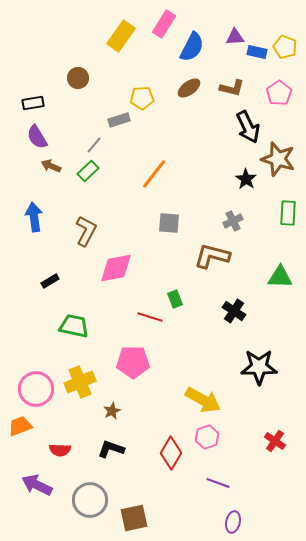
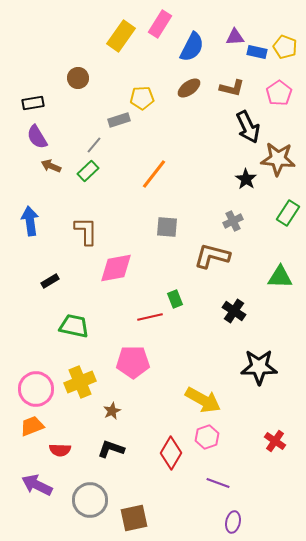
pink rectangle at (164, 24): moved 4 px left
brown star at (278, 159): rotated 12 degrees counterclockwise
green rectangle at (288, 213): rotated 30 degrees clockwise
blue arrow at (34, 217): moved 4 px left, 4 px down
gray square at (169, 223): moved 2 px left, 4 px down
brown L-shape at (86, 231): rotated 28 degrees counterclockwise
red line at (150, 317): rotated 30 degrees counterclockwise
orange trapezoid at (20, 426): moved 12 px right
